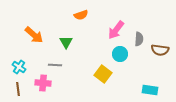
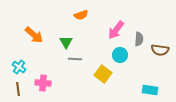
cyan circle: moved 1 px down
gray line: moved 20 px right, 6 px up
